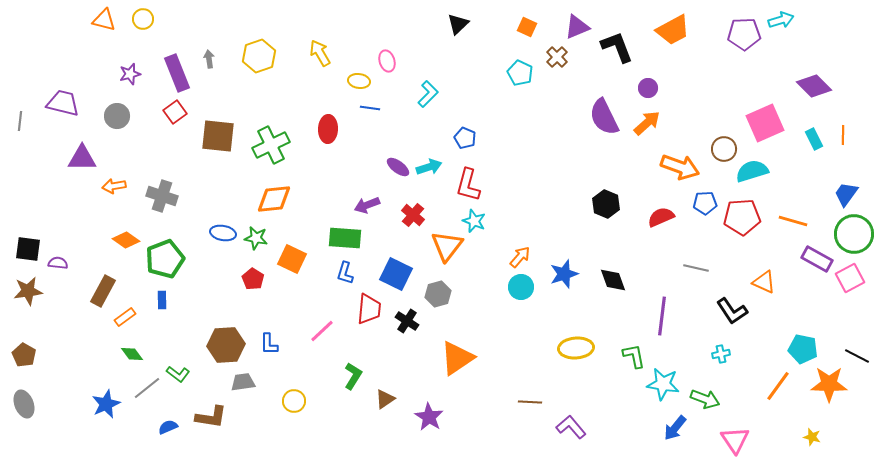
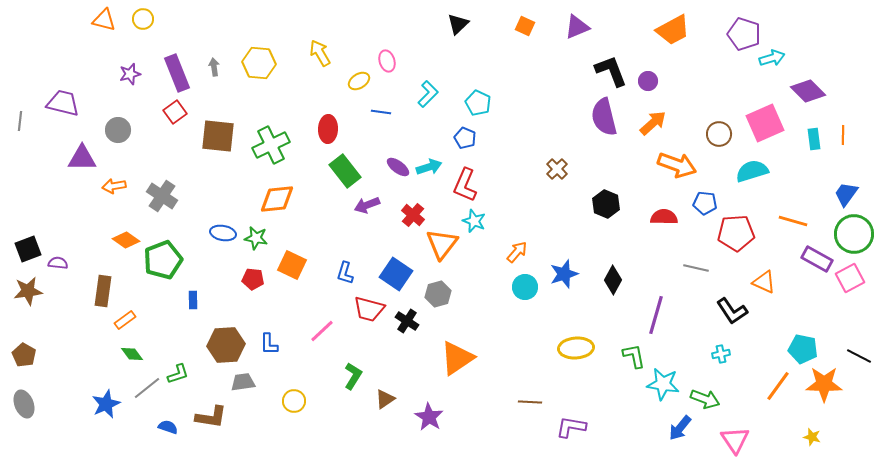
cyan arrow at (781, 20): moved 9 px left, 38 px down
orange square at (527, 27): moved 2 px left, 1 px up
purple pentagon at (744, 34): rotated 20 degrees clockwise
black L-shape at (617, 47): moved 6 px left, 24 px down
yellow hexagon at (259, 56): moved 7 px down; rotated 24 degrees clockwise
brown cross at (557, 57): moved 112 px down
gray arrow at (209, 59): moved 5 px right, 8 px down
cyan pentagon at (520, 73): moved 42 px left, 30 px down
yellow ellipse at (359, 81): rotated 40 degrees counterclockwise
purple diamond at (814, 86): moved 6 px left, 5 px down
purple circle at (648, 88): moved 7 px up
blue line at (370, 108): moved 11 px right, 4 px down
gray circle at (117, 116): moved 1 px right, 14 px down
purple semicircle at (604, 117): rotated 12 degrees clockwise
orange arrow at (647, 123): moved 6 px right
cyan rectangle at (814, 139): rotated 20 degrees clockwise
brown circle at (724, 149): moved 5 px left, 15 px up
orange arrow at (680, 167): moved 3 px left, 2 px up
red L-shape at (468, 185): moved 3 px left; rotated 8 degrees clockwise
gray cross at (162, 196): rotated 16 degrees clockwise
orange diamond at (274, 199): moved 3 px right
blue pentagon at (705, 203): rotated 10 degrees clockwise
red semicircle at (661, 217): moved 3 px right; rotated 24 degrees clockwise
red pentagon at (742, 217): moved 6 px left, 16 px down
green rectangle at (345, 238): moved 67 px up; rotated 48 degrees clockwise
orange triangle at (447, 246): moved 5 px left, 2 px up
black square at (28, 249): rotated 28 degrees counterclockwise
orange arrow at (520, 257): moved 3 px left, 5 px up
green pentagon at (165, 259): moved 2 px left, 1 px down
orange square at (292, 259): moved 6 px down
blue square at (396, 274): rotated 8 degrees clockwise
red pentagon at (253, 279): rotated 25 degrees counterclockwise
black diamond at (613, 280): rotated 48 degrees clockwise
cyan circle at (521, 287): moved 4 px right
brown rectangle at (103, 291): rotated 20 degrees counterclockwise
blue rectangle at (162, 300): moved 31 px right
red trapezoid at (369, 309): rotated 100 degrees clockwise
purple line at (662, 316): moved 6 px left, 1 px up; rotated 9 degrees clockwise
orange rectangle at (125, 317): moved 3 px down
black line at (857, 356): moved 2 px right
green L-shape at (178, 374): rotated 55 degrees counterclockwise
orange star at (829, 384): moved 5 px left
blue semicircle at (168, 427): rotated 42 degrees clockwise
purple L-shape at (571, 427): rotated 40 degrees counterclockwise
blue arrow at (675, 428): moved 5 px right
